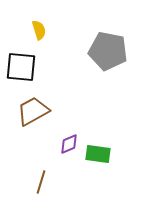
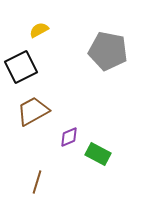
yellow semicircle: rotated 102 degrees counterclockwise
black square: rotated 32 degrees counterclockwise
purple diamond: moved 7 px up
green rectangle: rotated 20 degrees clockwise
brown line: moved 4 px left
